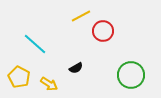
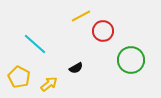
green circle: moved 15 px up
yellow arrow: rotated 72 degrees counterclockwise
